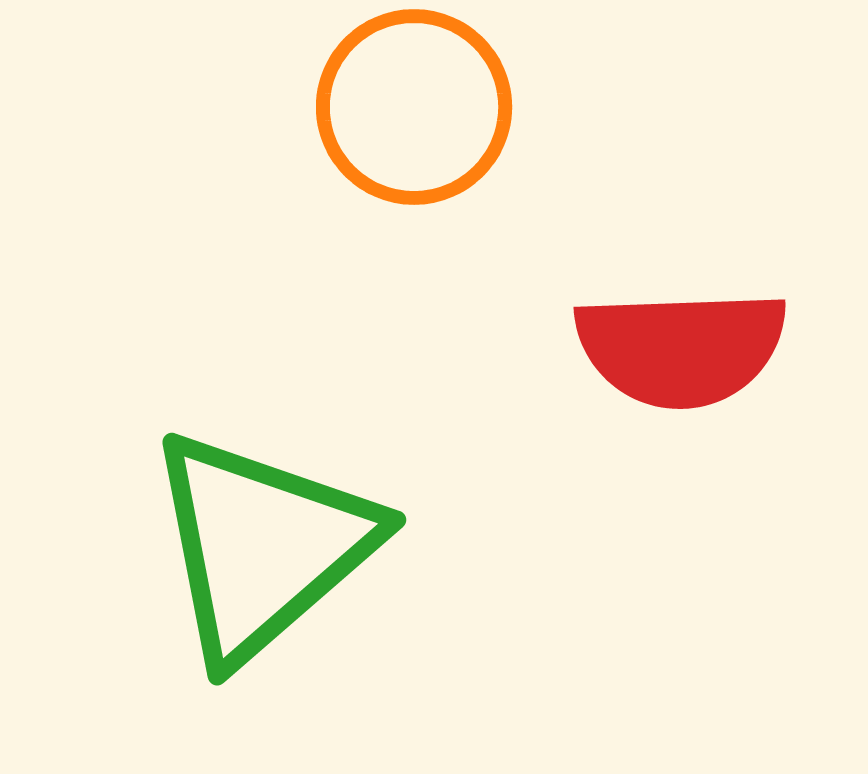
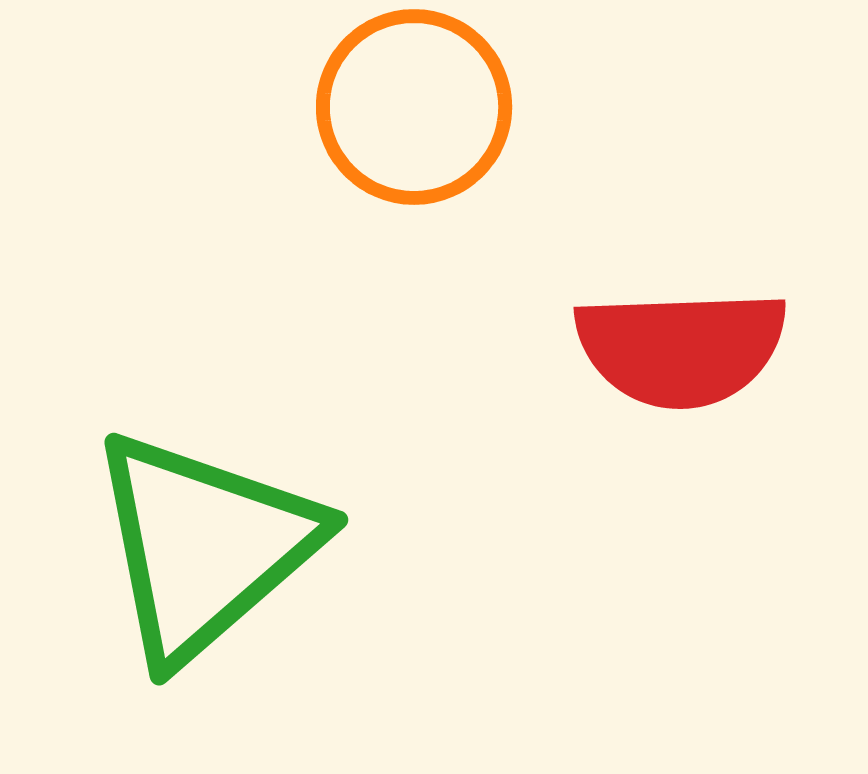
green triangle: moved 58 px left
